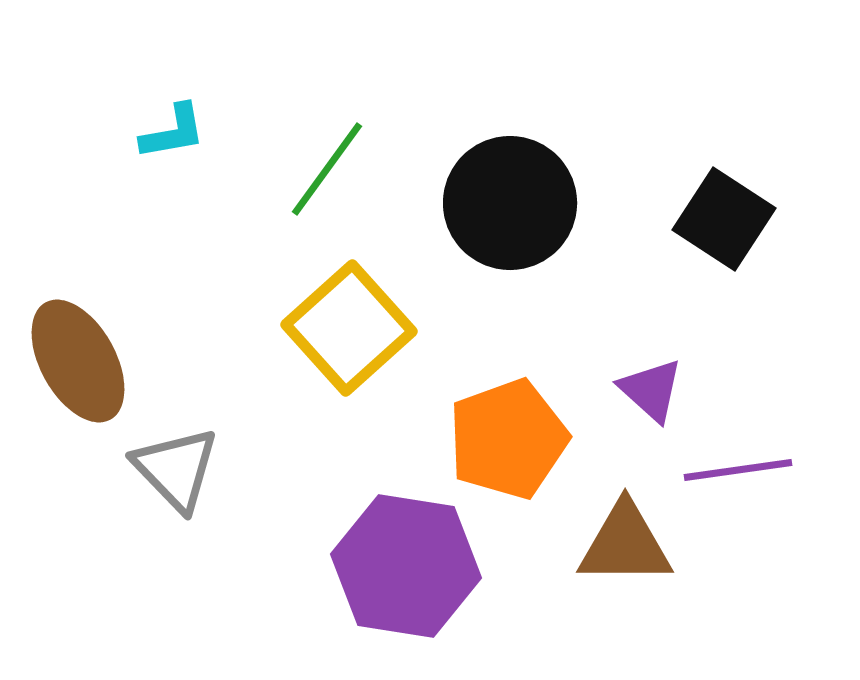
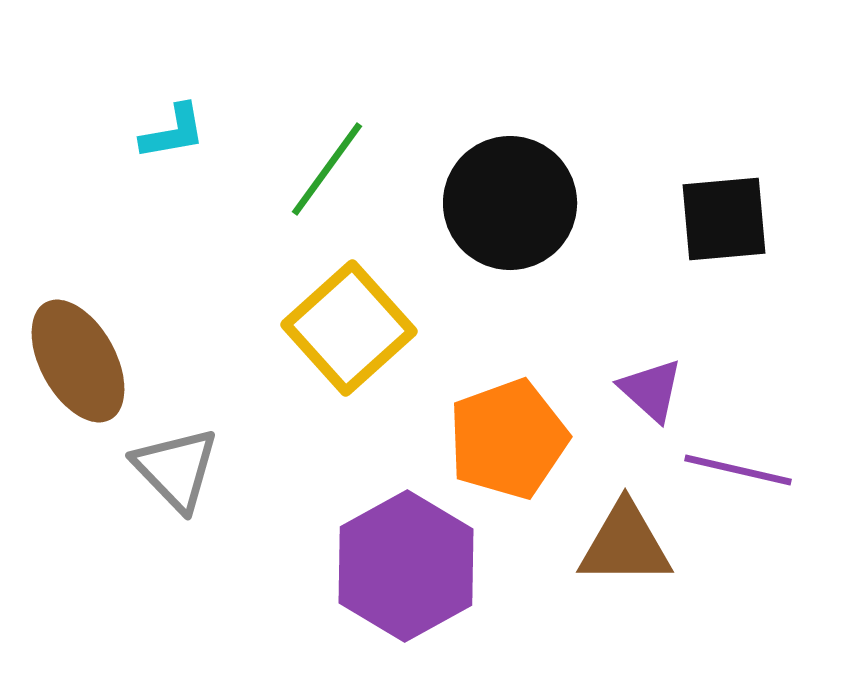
black square: rotated 38 degrees counterclockwise
purple line: rotated 21 degrees clockwise
purple hexagon: rotated 22 degrees clockwise
